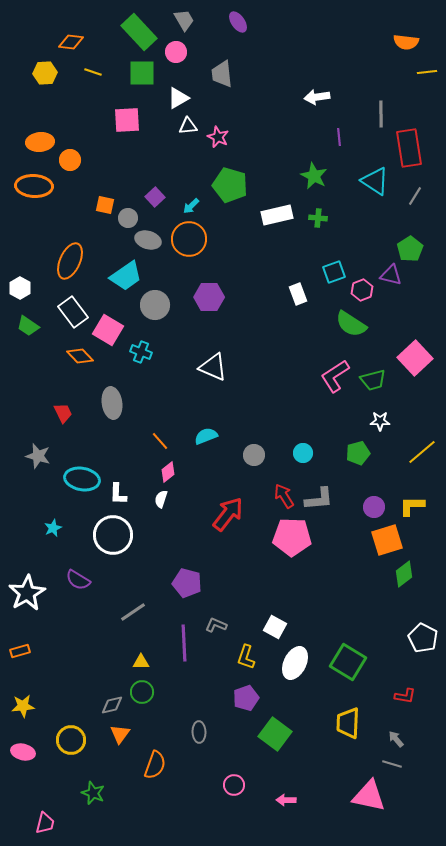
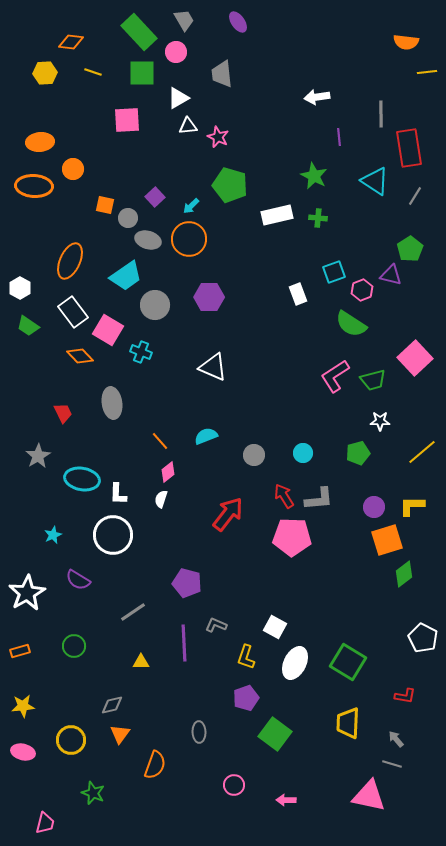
orange circle at (70, 160): moved 3 px right, 9 px down
gray star at (38, 456): rotated 25 degrees clockwise
cyan star at (53, 528): moved 7 px down
green circle at (142, 692): moved 68 px left, 46 px up
